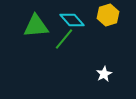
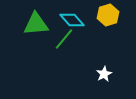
green triangle: moved 2 px up
